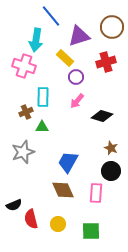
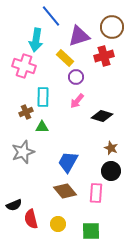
red cross: moved 2 px left, 6 px up
brown diamond: moved 2 px right, 1 px down; rotated 15 degrees counterclockwise
